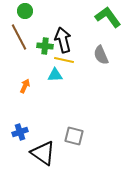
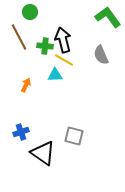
green circle: moved 5 px right, 1 px down
yellow line: rotated 18 degrees clockwise
orange arrow: moved 1 px right, 1 px up
blue cross: moved 1 px right
